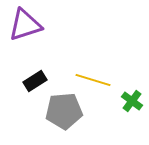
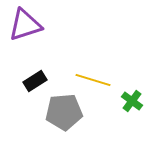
gray pentagon: moved 1 px down
